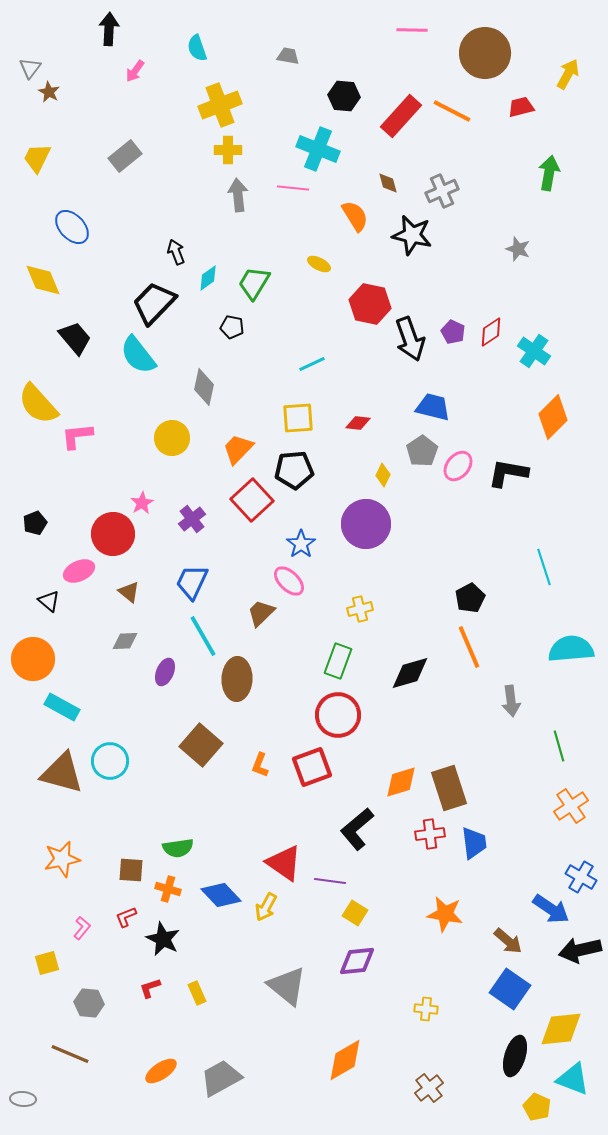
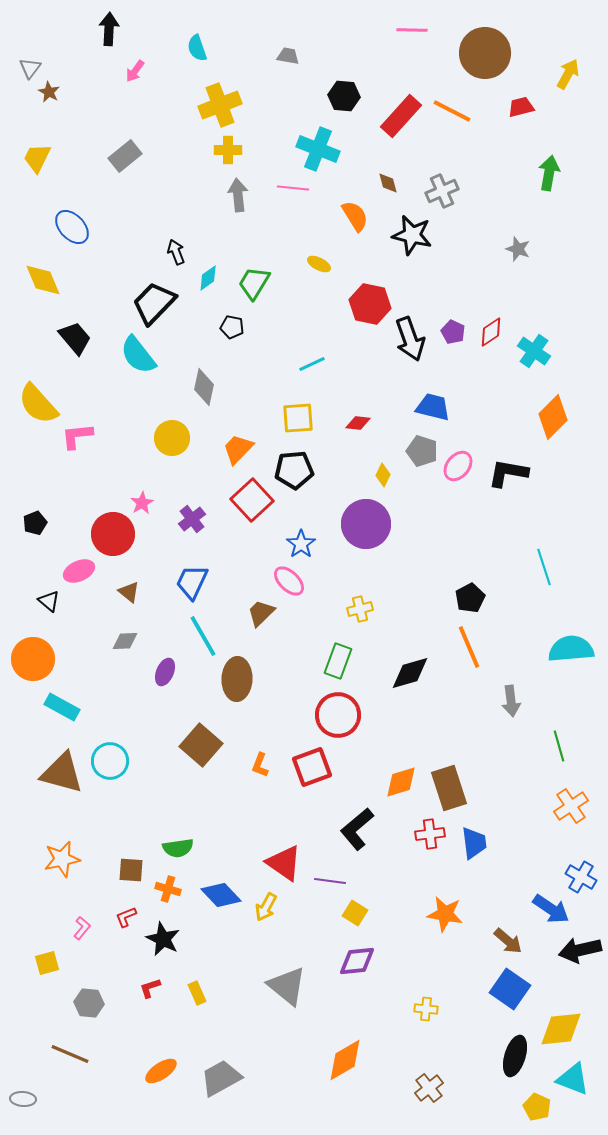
gray pentagon at (422, 451): rotated 20 degrees counterclockwise
